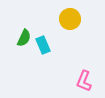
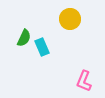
cyan rectangle: moved 1 px left, 2 px down
